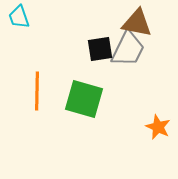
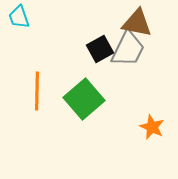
black square: rotated 20 degrees counterclockwise
green square: rotated 33 degrees clockwise
orange star: moved 6 px left
